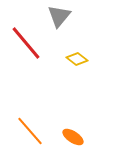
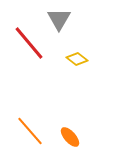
gray triangle: moved 3 px down; rotated 10 degrees counterclockwise
red line: moved 3 px right
orange ellipse: moved 3 px left; rotated 15 degrees clockwise
